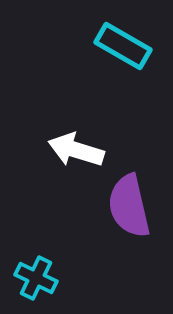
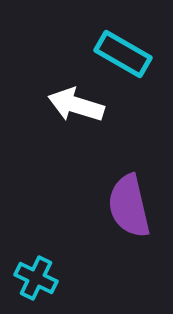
cyan rectangle: moved 8 px down
white arrow: moved 45 px up
